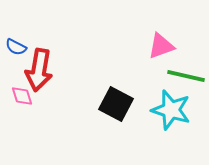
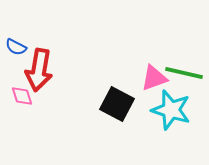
pink triangle: moved 7 px left, 32 px down
green line: moved 2 px left, 3 px up
black square: moved 1 px right
